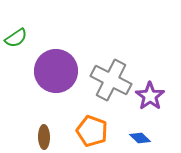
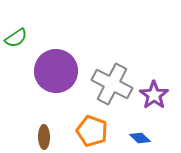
gray cross: moved 1 px right, 4 px down
purple star: moved 4 px right, 1 px up
